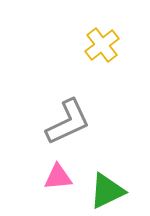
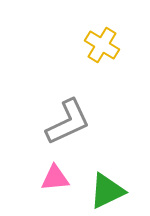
yellow cross: rotated 20 degrees counterclockwise
pink triangle: moved 3 px left, 1 px down
